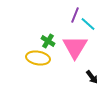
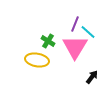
purple line: moved 9 px down
cyan line: moved 8 px down
yellow ellipse: moved 1 px left, 2 px down
black arrow: rotated 104 degrees counterclockwise
